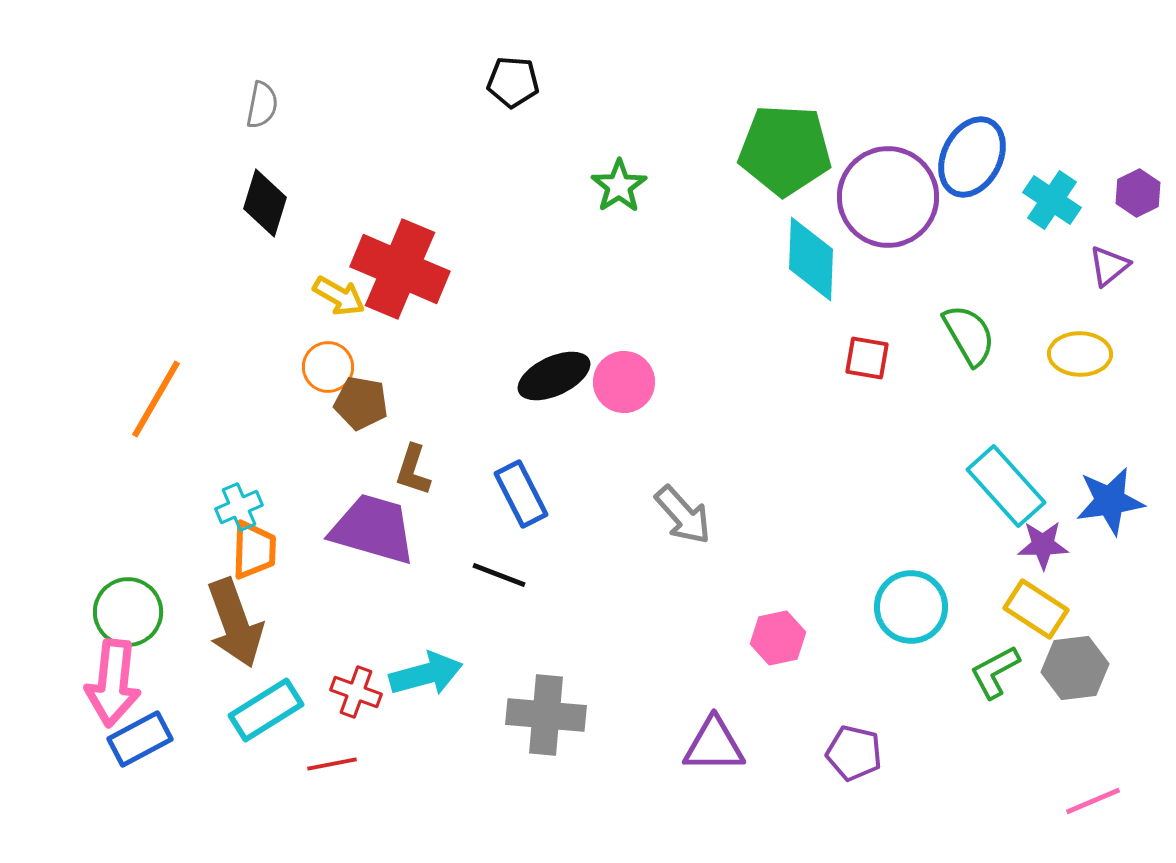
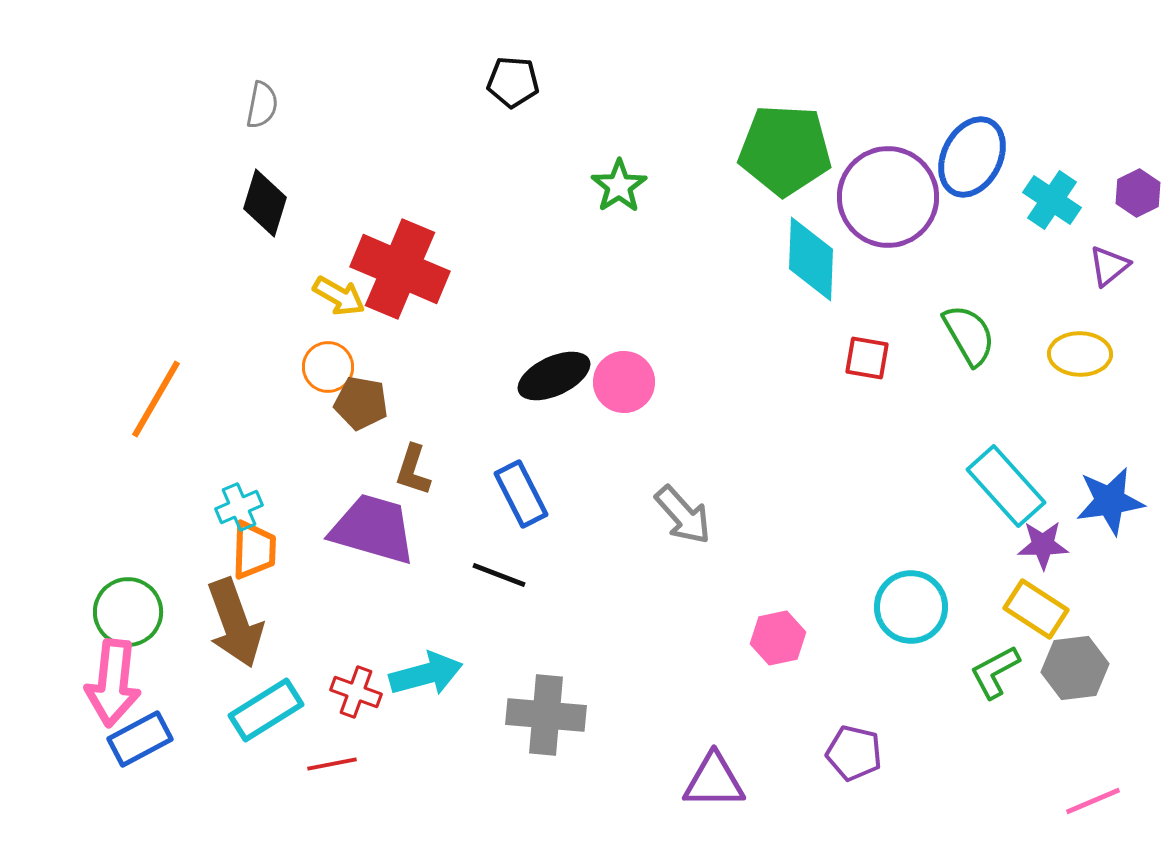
purple triangle at (714, 745): moved 36 px down
